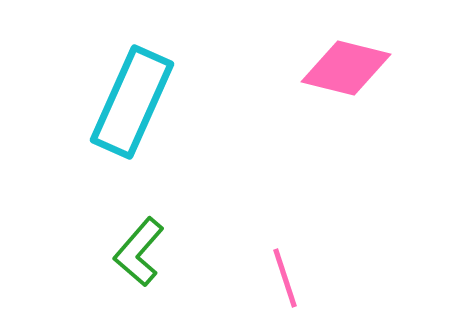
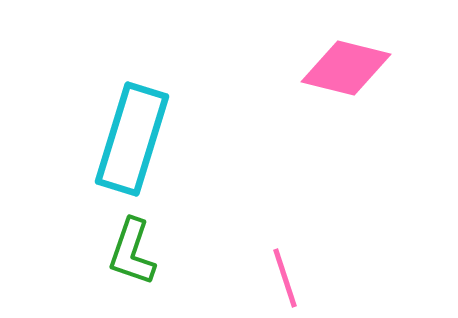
cyan rectangle: moved 37 px down; rotated 7 degrees counterclockwise
green L-shape: moved 7 px left; rotated 22 degrees counterclockwise
